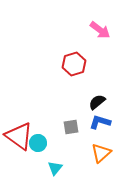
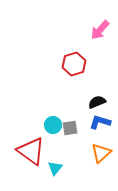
pink arrow: rotated 95 degrees clockwise
black semicircle: rotated 18 degrees clockwise
gray square: moved 1 px left, 1 px down
red triangle: moved 12 px right, 15 px down
cyan circle: moved 15 px right, 18 px up
